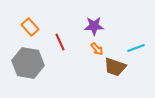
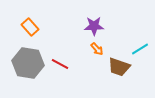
red line: moved 22 px down; rotated 36 degrees counterclockwise
cyan line: moved 4 px right, 1 px down; rotated 12 degrees counterclockwise
brown trapezoid: moved 4 px right
